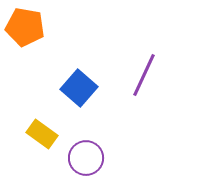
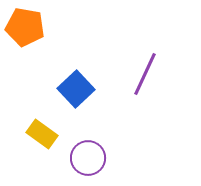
purple line: moved 1 px right, 1 px up
blue square: moved 3 px left, 1 px down; rotated 6 degrees clockwise
purple circle: moved 2 px right
